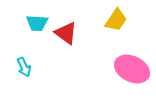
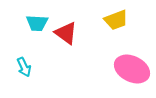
yellow trapezoid: rotated 35 degrees clockwise
